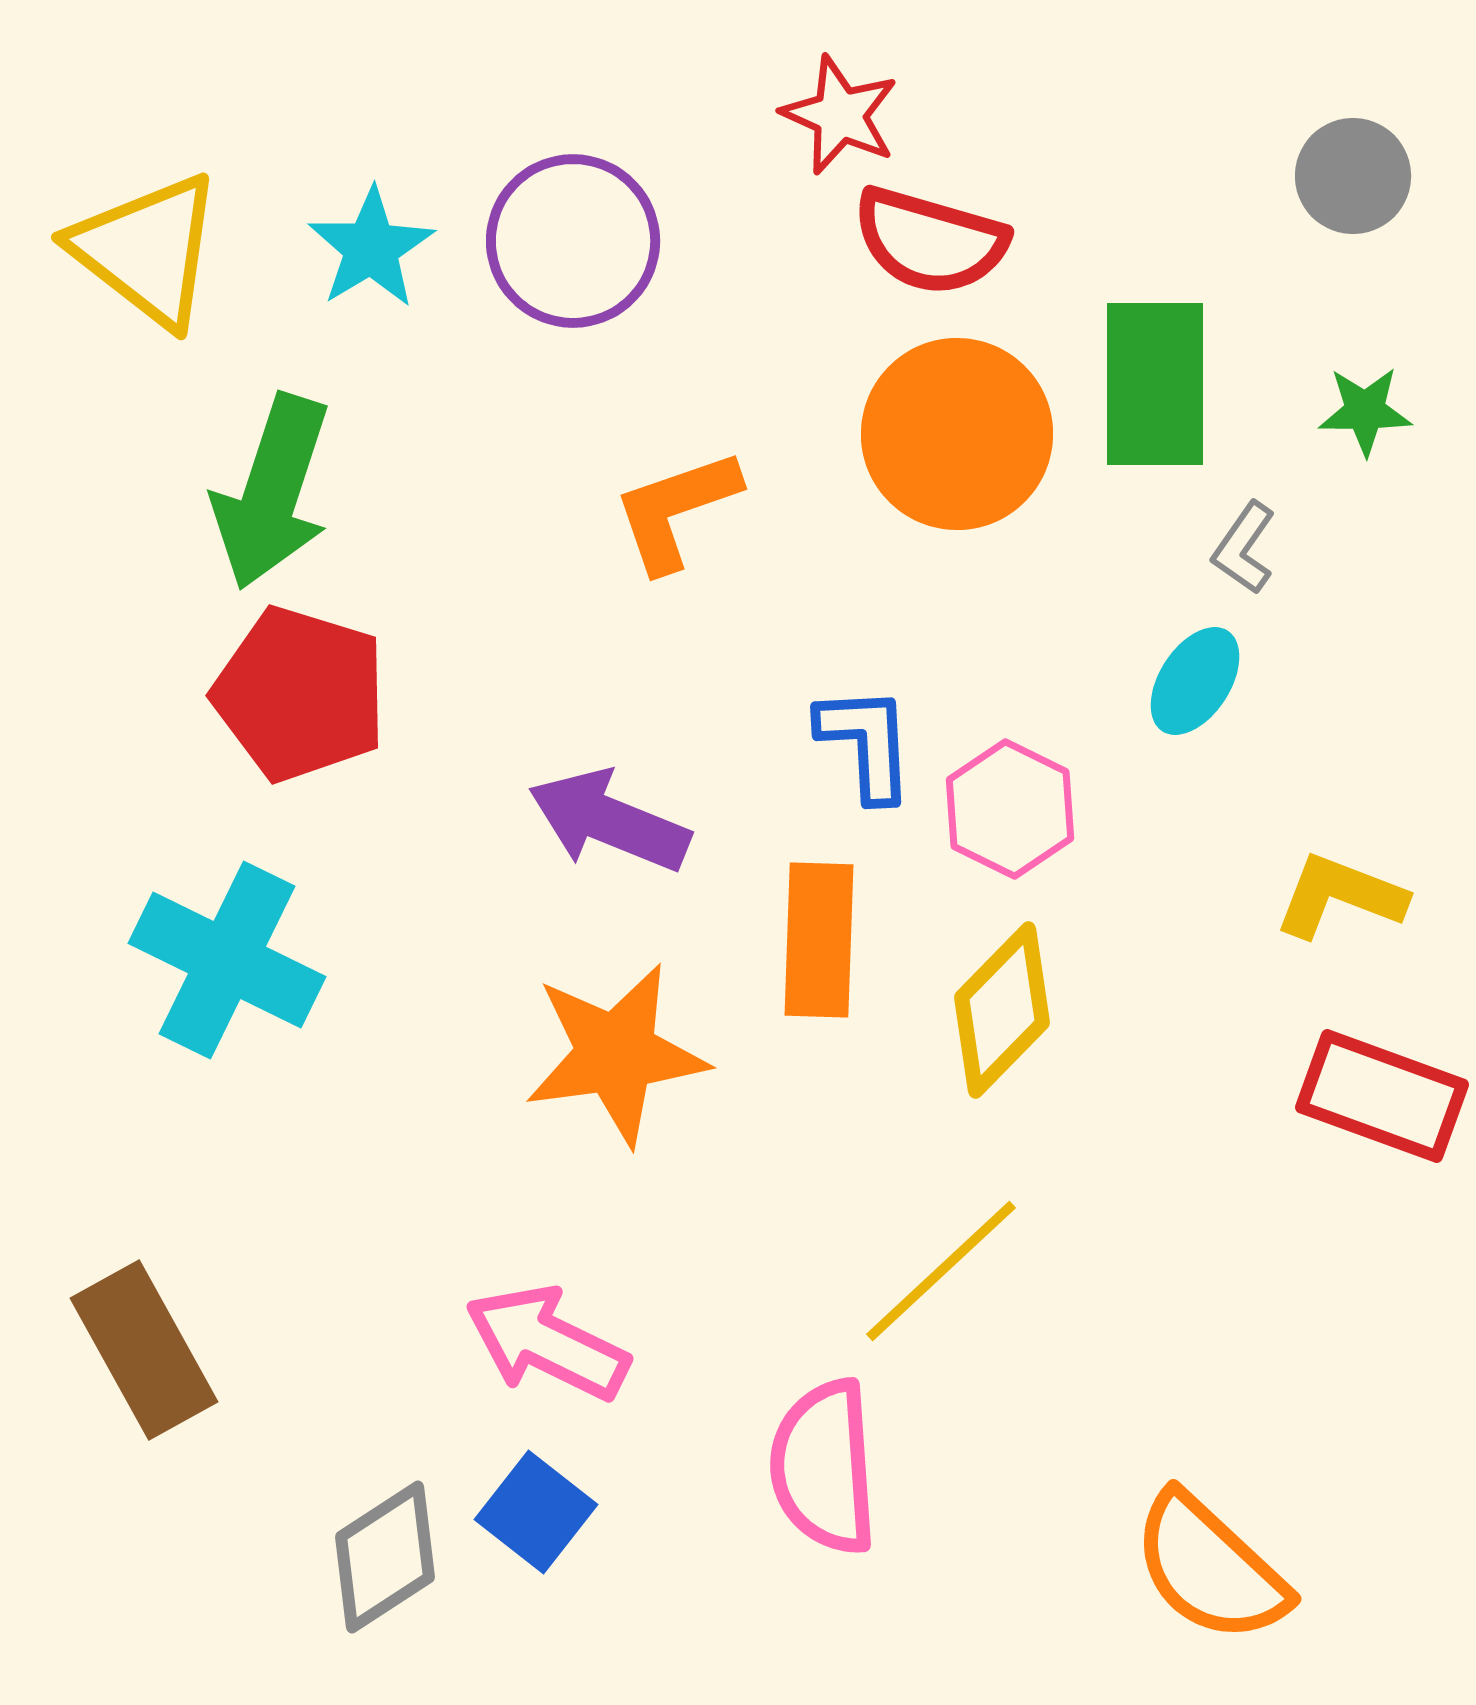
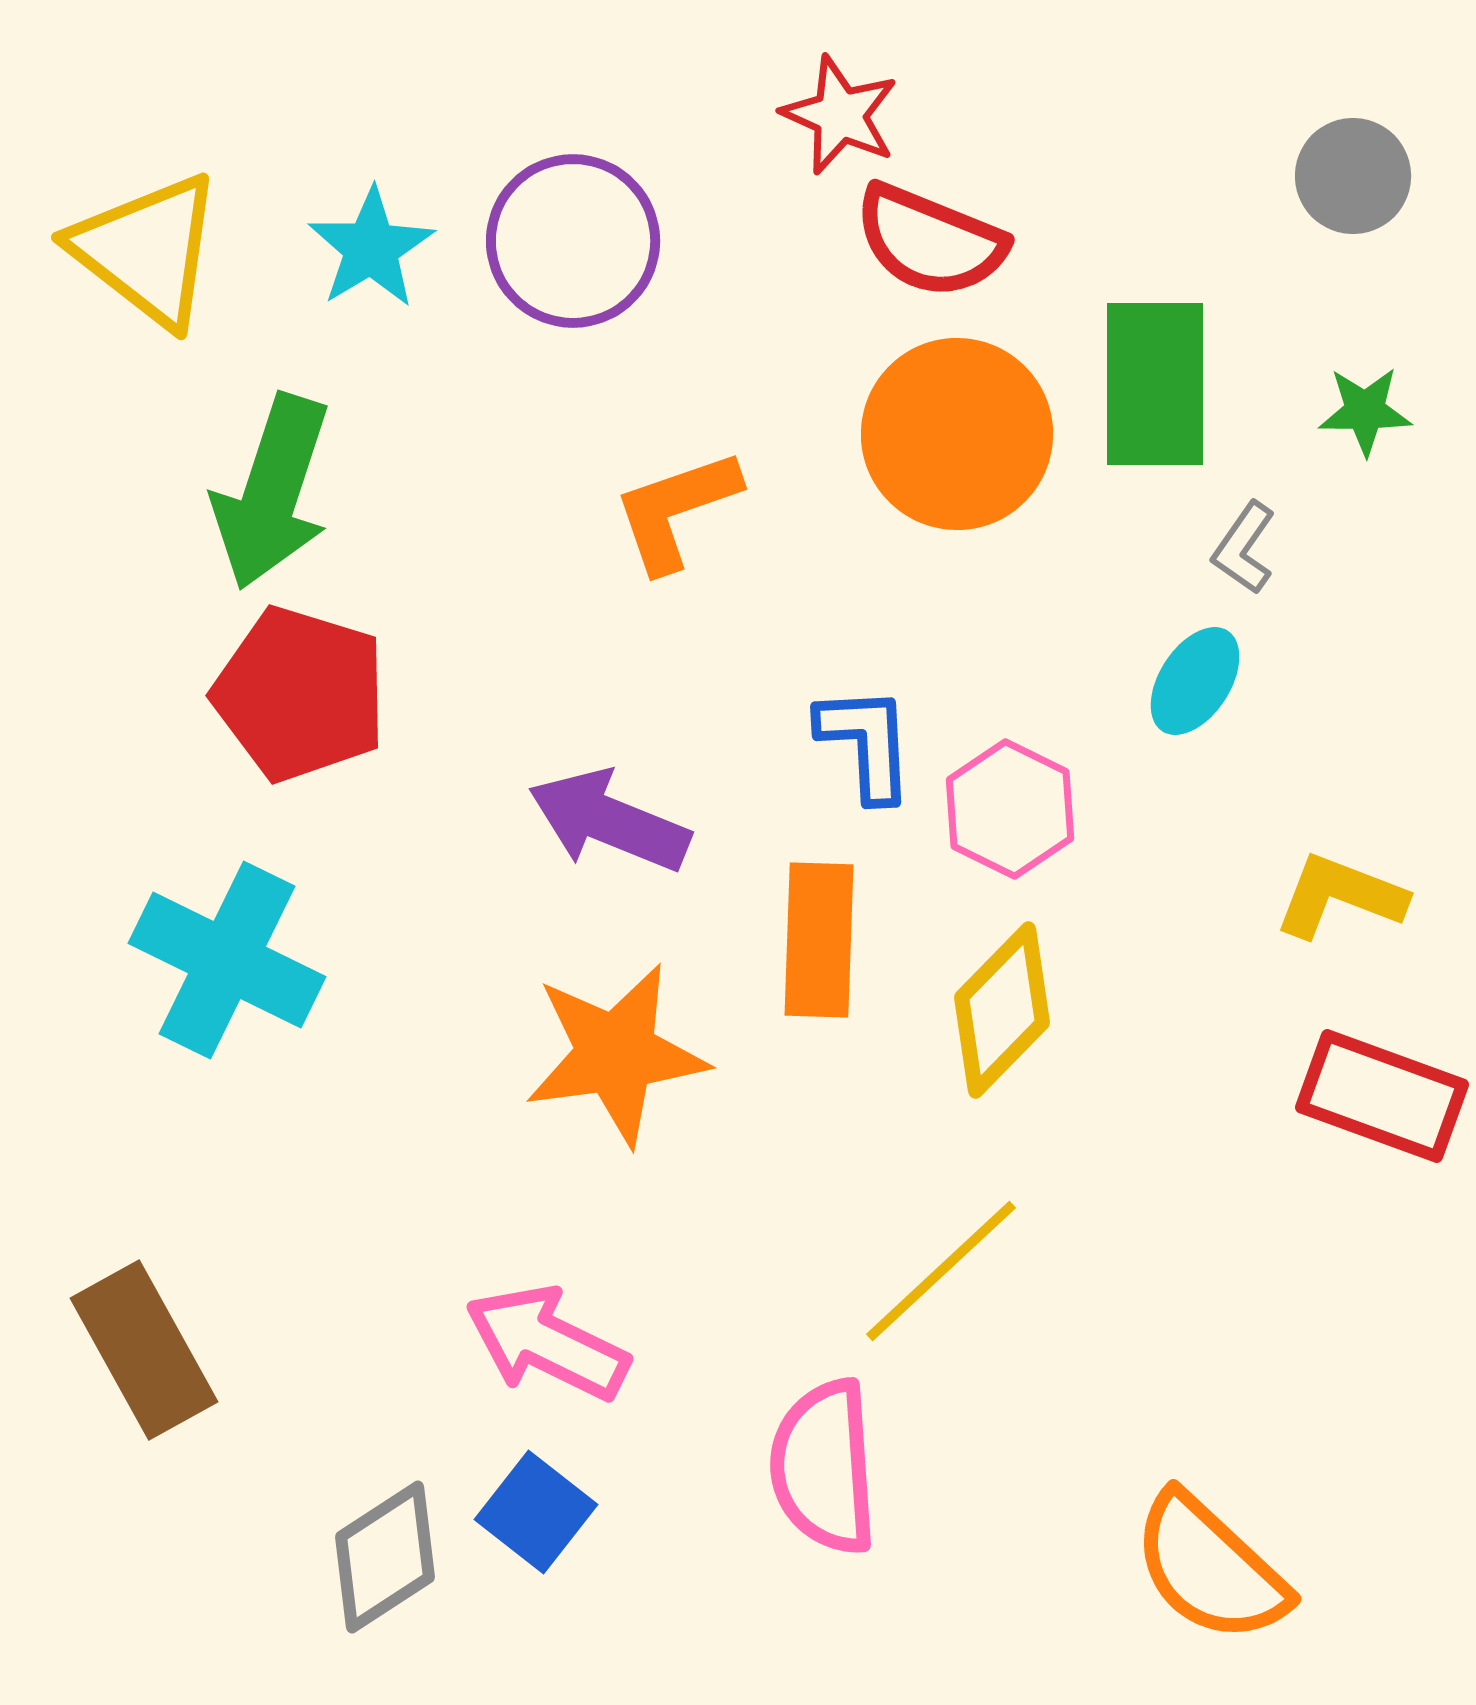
red semicircle: rotated 6 degrees clockwise
